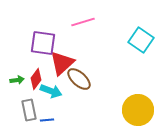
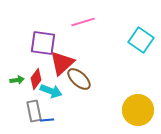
gray rectangle: moved 5 px right, 1 px down
